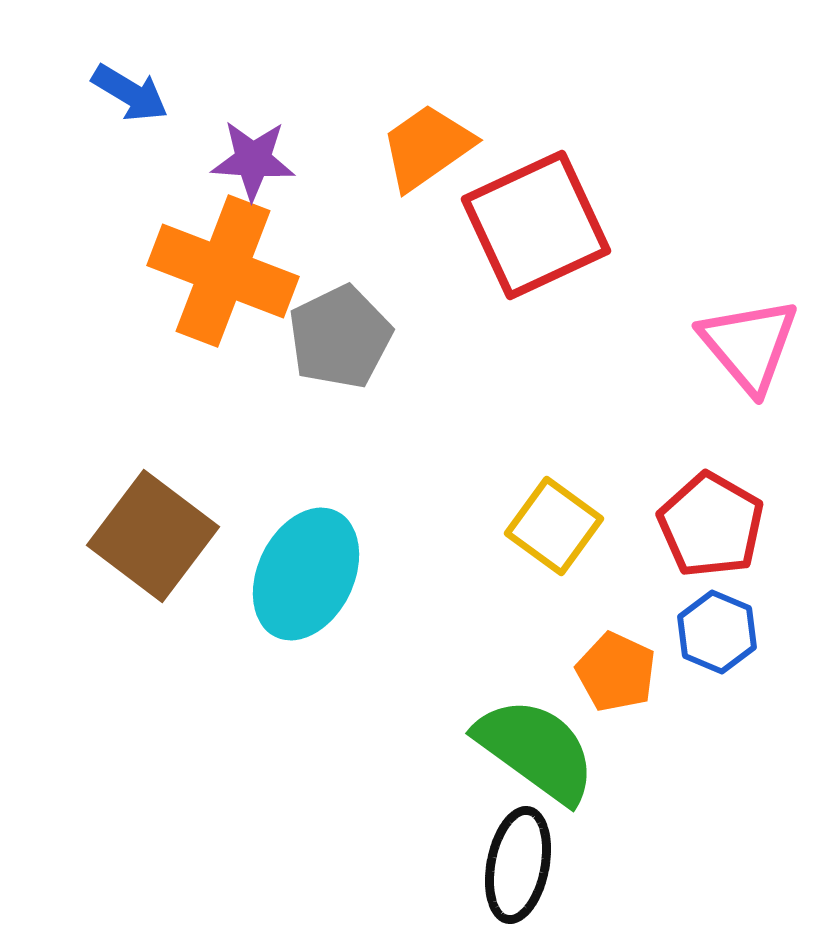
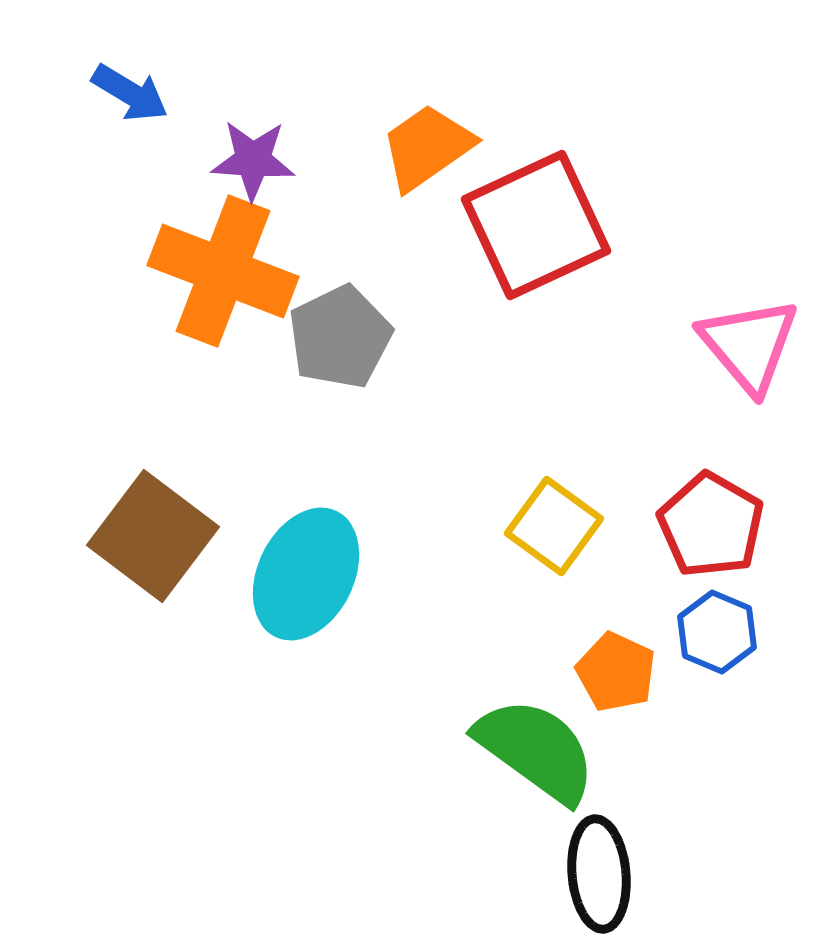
black ellipse: moved 81 px right, 9 px down; rotated 16 degrees counterclockwise
